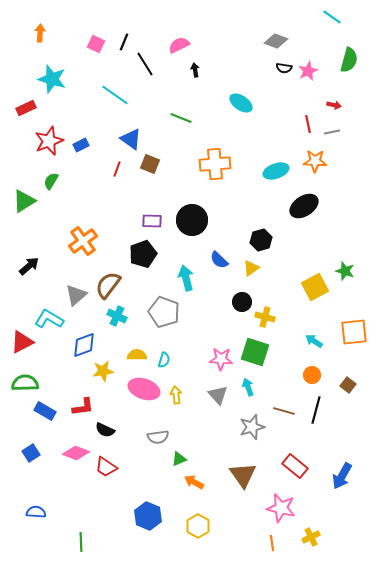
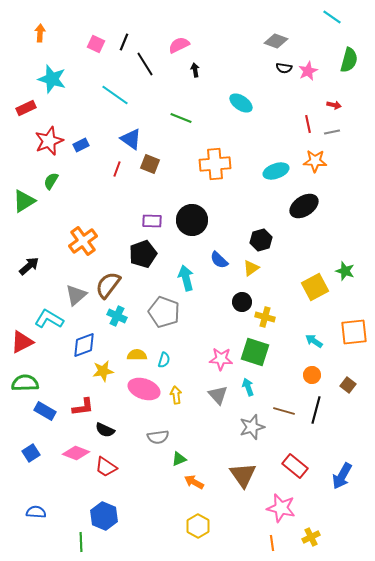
blue hexagon at (148, 516): moved 44 px left
